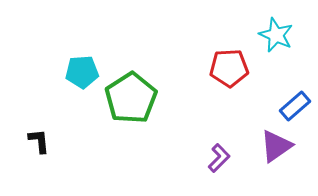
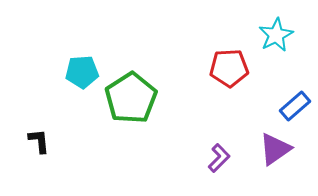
cyan star: rotated 20 degrees clockwise
purple triangle: moved 1 px left, 3 px down
